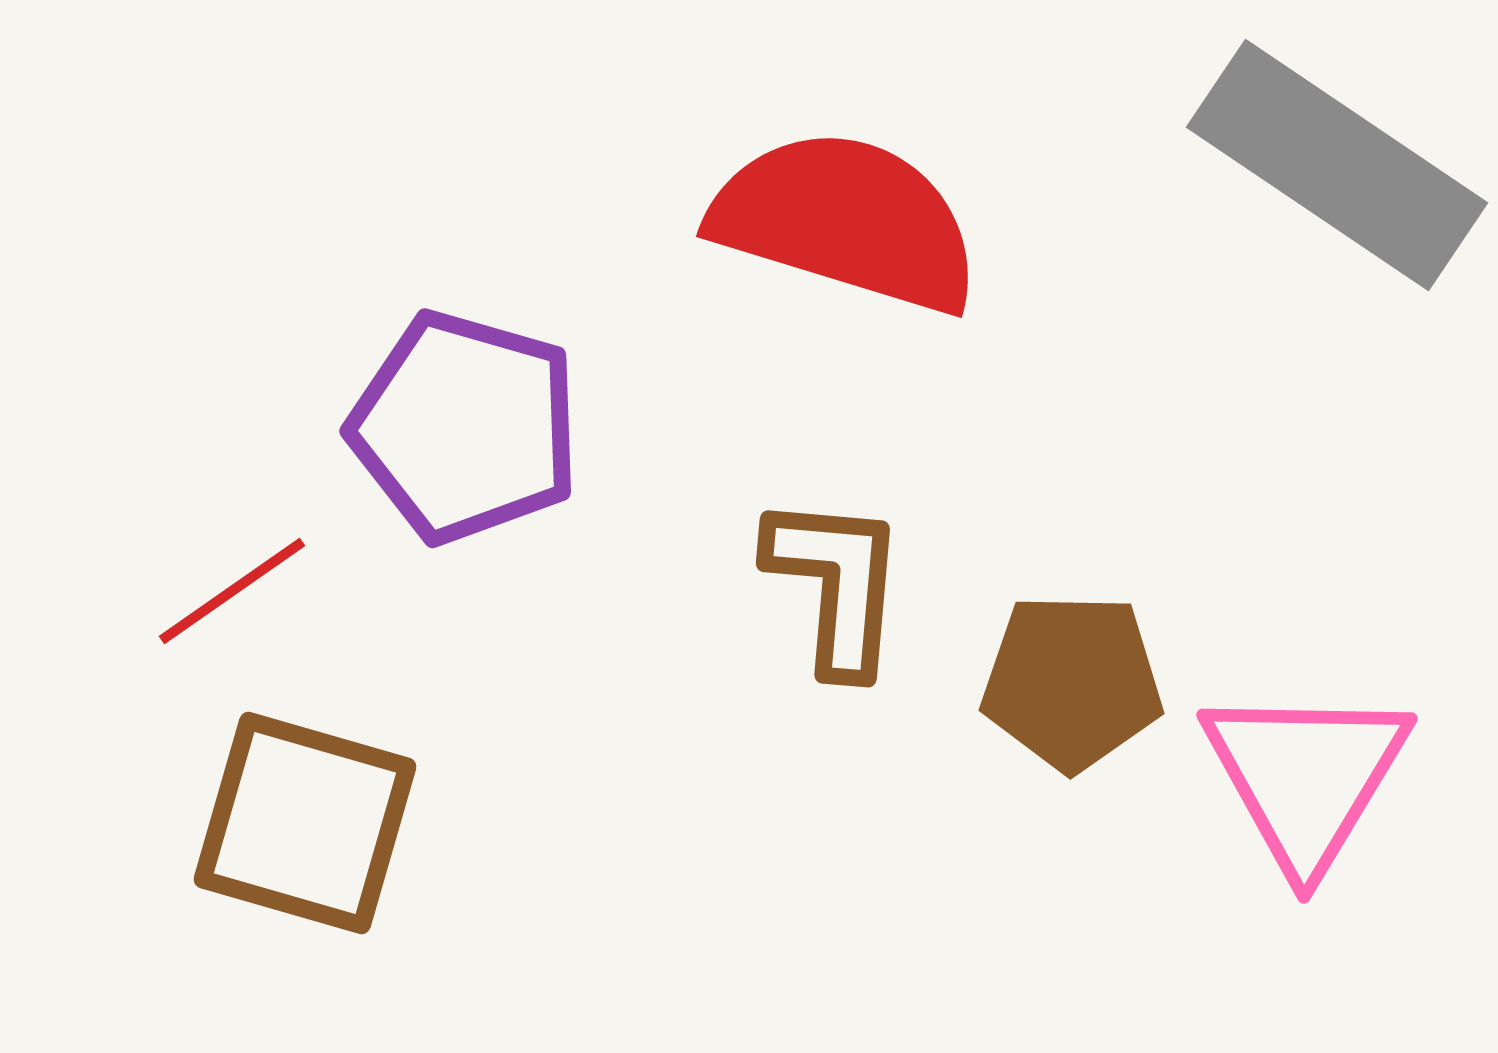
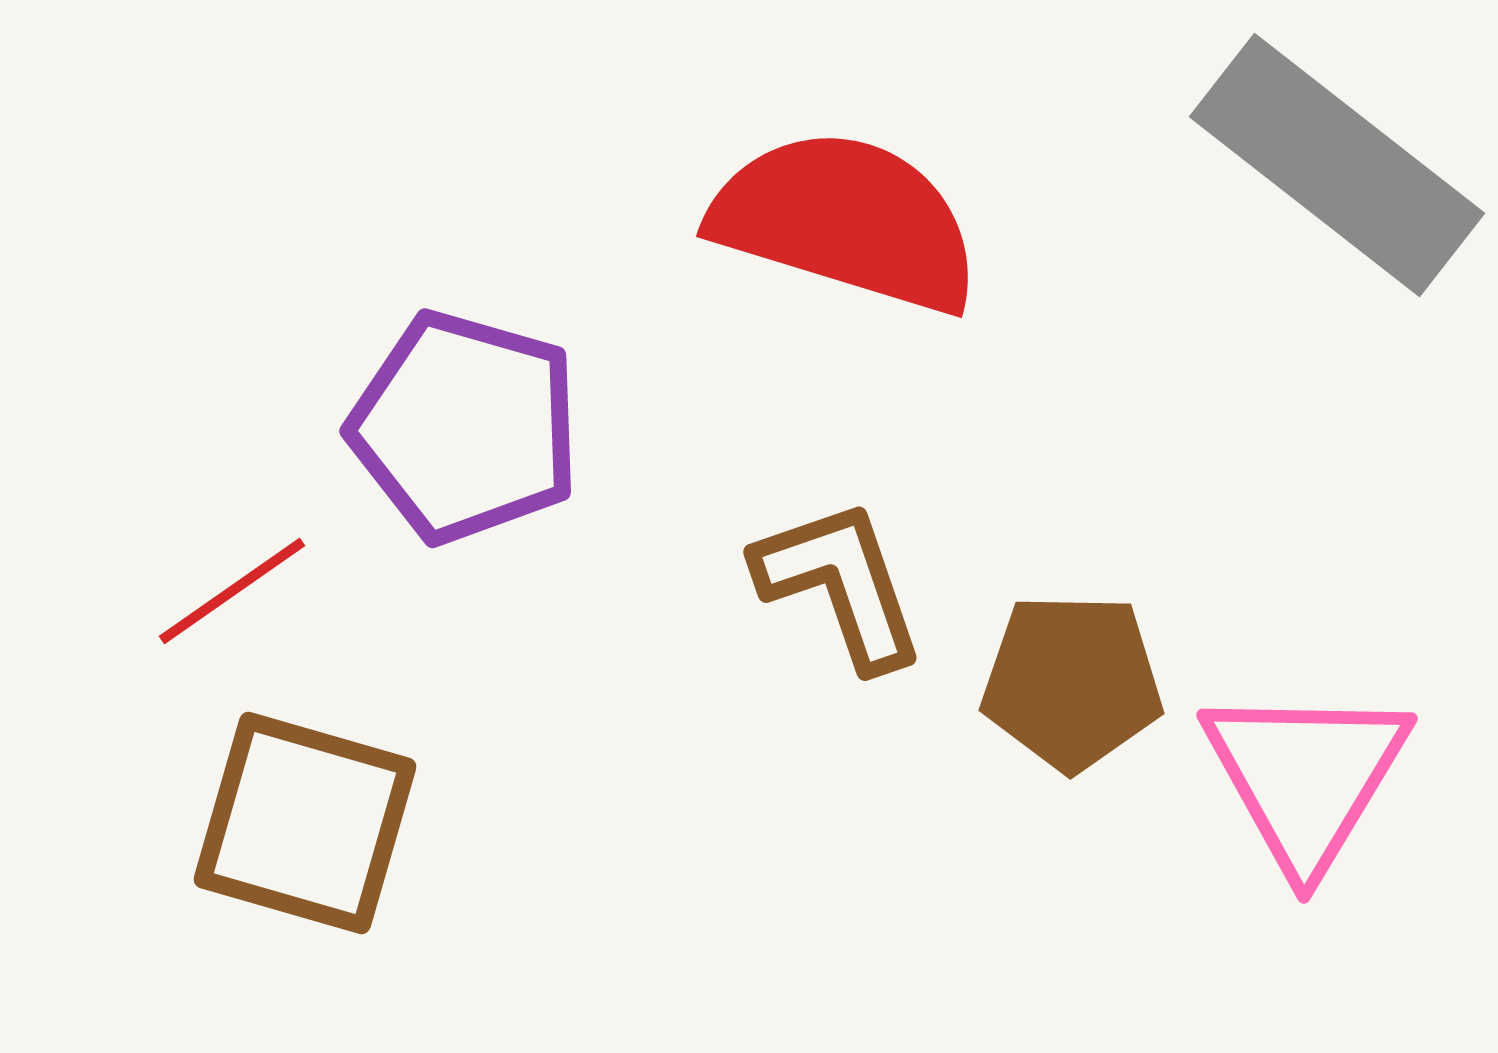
gray rectangle: rotated 4 degrees clockwise
brown L-shape: moved 4 px right; rotated 24 degrees counterclockwise
